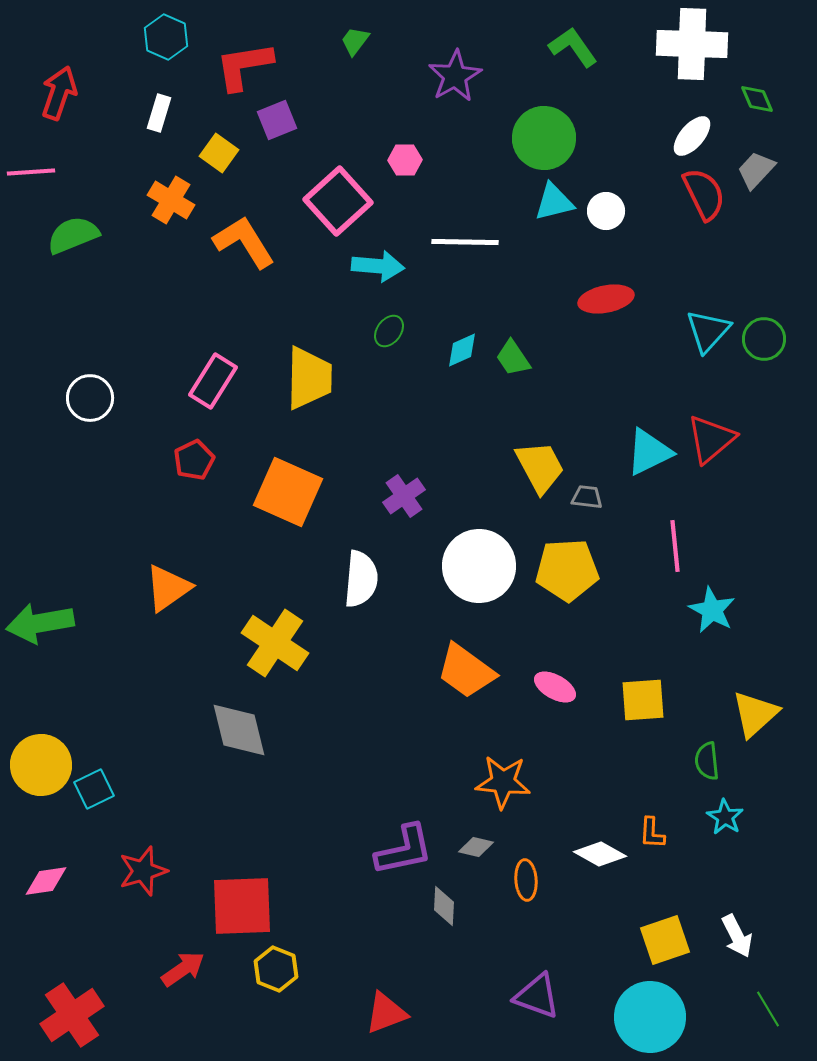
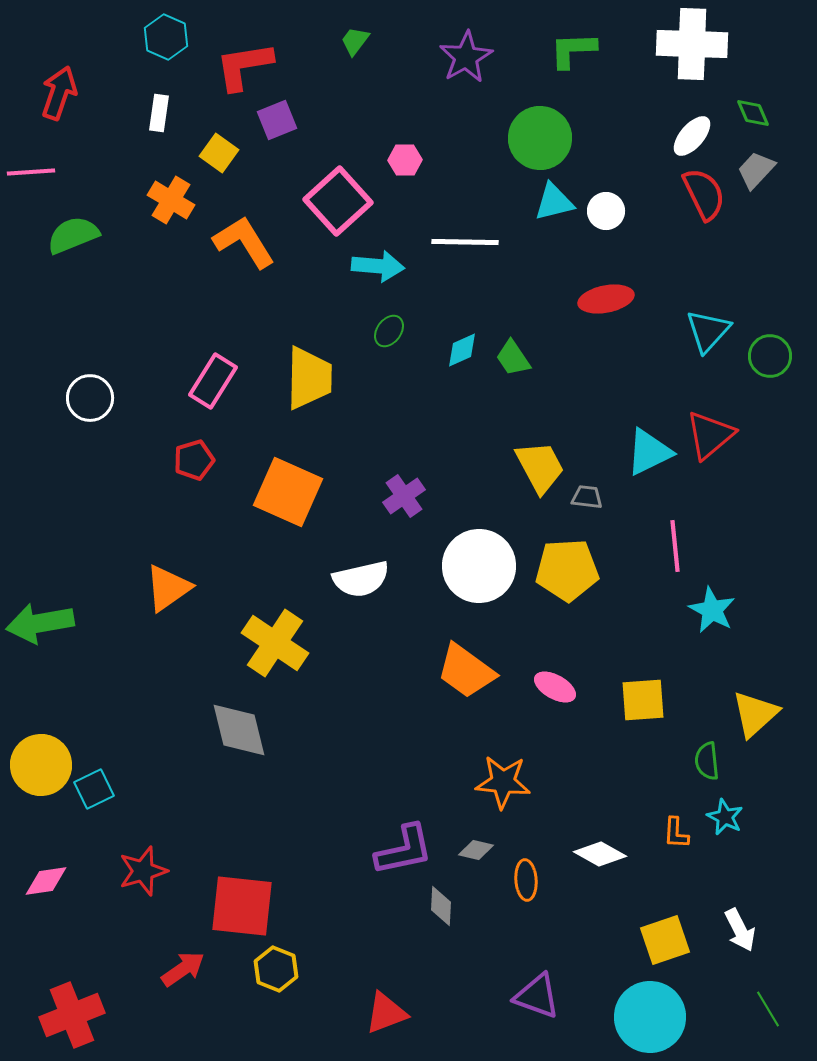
green L-shape at (573, 47): moved 3 px down; rotated 57 degrees counterclockwise
purple star at (455, 76): moved 11 px right, 19 px up
green diamond at (757, 99): moved 4 px left, 14 px down
white rectangle at (159, 113): rotated 9 degrees counterclockwise
green circle at (544, 138): moved 4 px left
green circle at (764, 339): moved 6 px right, 17 px down
red triangle at (711, 439): moved 1 px left, 4 px up
red pentagon at (194, 460): rotated 9 degrees clockwise
white semicircle at (361, 579): rotated 72 degrees clockwise
cyan star at (725, 817): rotated 6 degrees counterclockwise
orange L-shape at (652, 833): moved 24 px right
gray diamond at (476, 847): moved 3 px down
red square at (242, 906): rotated 8 degrees clockwise
gray diamond at (444, 906): moved 3 px left
white arrow at (737, 936): moved 3 px right, 6 px up
red cross at (72, 1015): rotated 12 degrees clockwise
